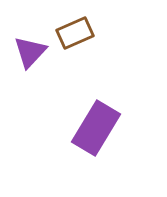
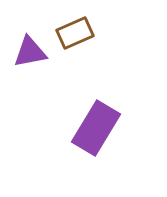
purple triangle: rotated 36 degrees clockwise
